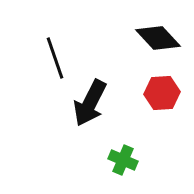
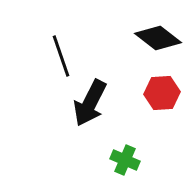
black diamond: rotated 9 degrees counterclockwise
black line: moved 6 px right, 2 px up
green cross: moved 2 px right
